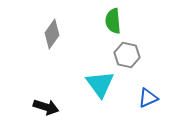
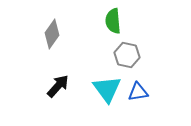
cyan triangle: moved 7 px right, 5 px down
blue triangle: moved 10 px left, 6 px up; rotated 15 degrees clockwise
black arrow: moved 12 px right, 21 px up; rotated 65 degrees counterclockwise
